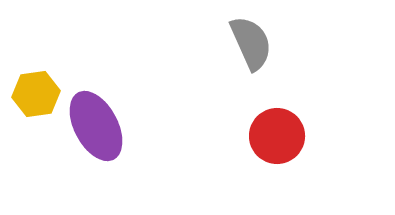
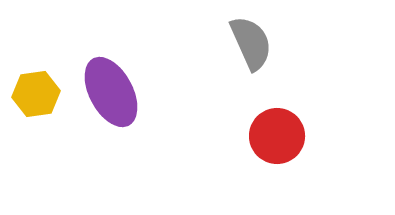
purple ellipse: moved 15 px right, 34 px up
